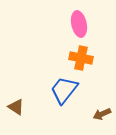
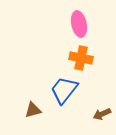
brown triangle: moved 17 px right, 3 px down; rotated 48 degrees counterclockwise
